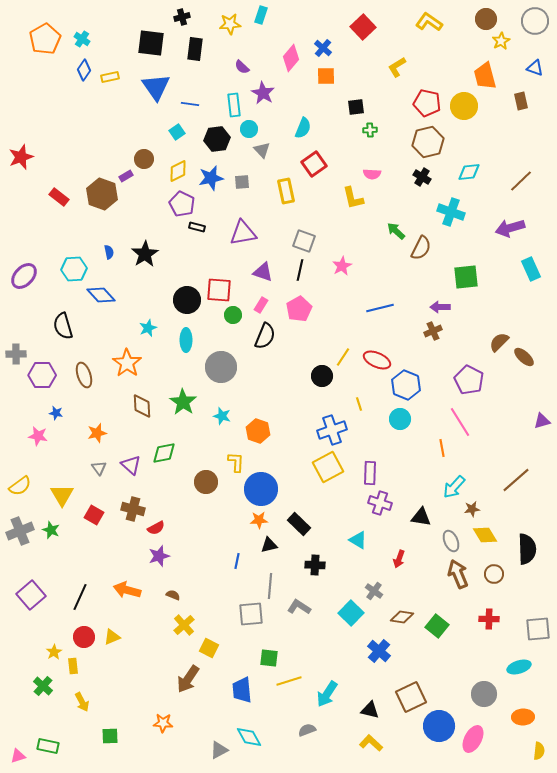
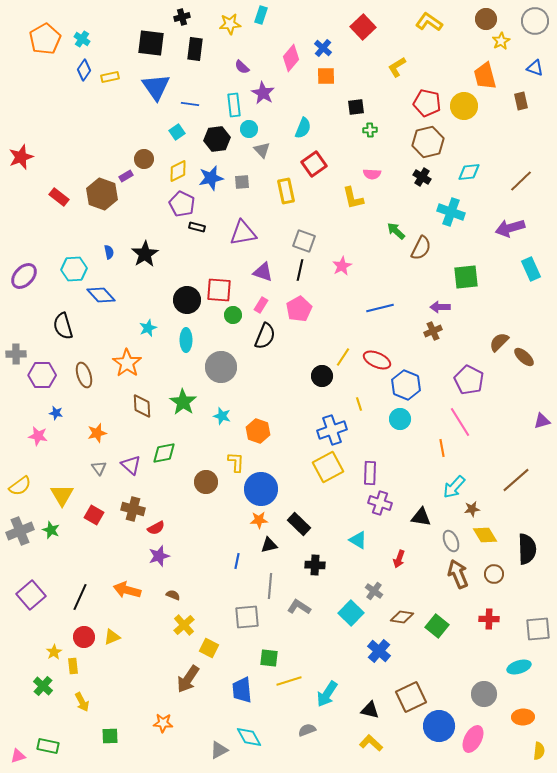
gray square at (251, 614): moved 4 px left, 3 px down
